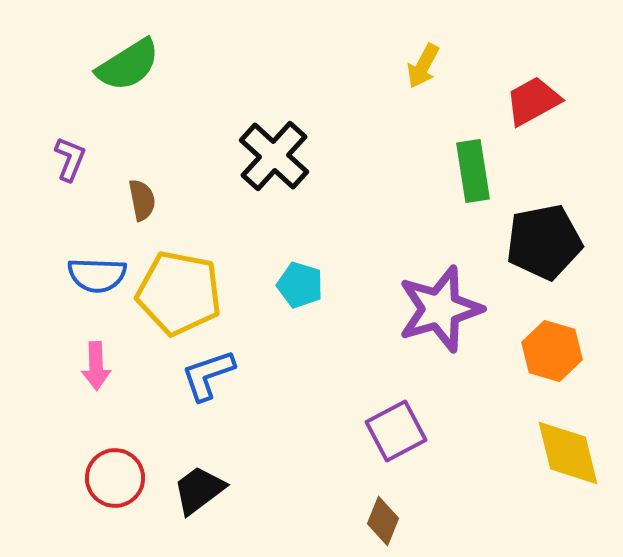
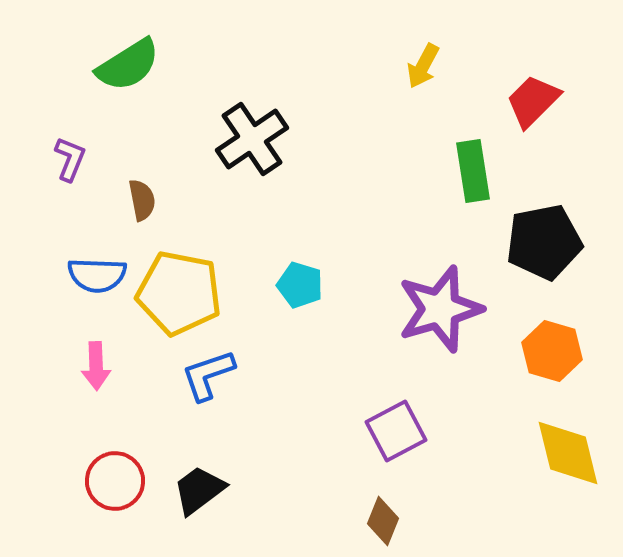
red trapezoid: rotated 16 degrees counterclockwise
black cross: moved 22 px left, 17 px up; rotated 14 degrees clockwise
red circle: moved 3 px down
